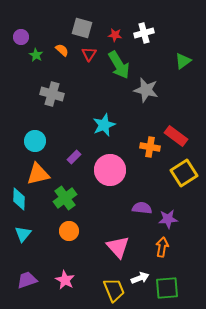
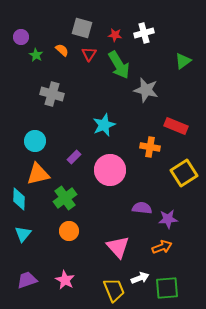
red rectangle: moved 10 px up; rotated 15 degrees counterclockwise
orange arrow: rotated 60 degrees clockwise
